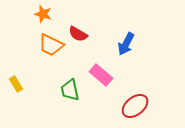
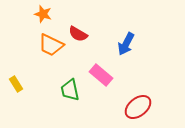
red ellipse: moved 3 px right, 1 px down
